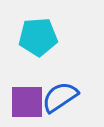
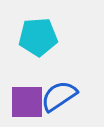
blue semicircle: moved 1 px left, 1 px up
